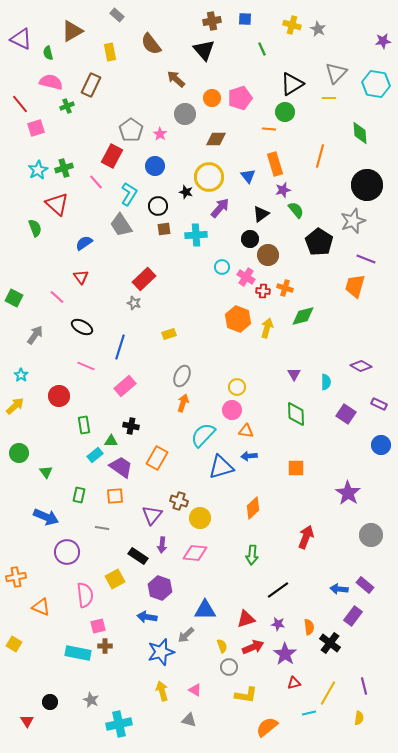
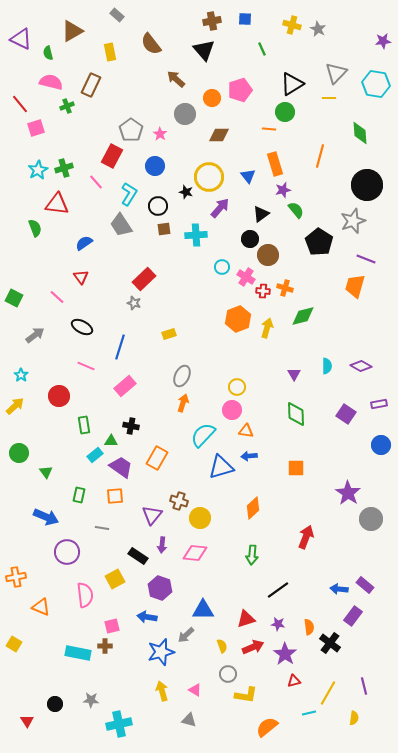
pink pentagon at (240, 98): moved 8 px up
brown diamond at (216, 139): moved 3 px right, 4 px up
red triangle at (57, 204): rotated 35 degrees counterclockwise
orange hexagon at (238, 319): rotated 20 degrees clockwise
gray arrow at (35, 335): rotated 18 degrees clockwise
cyan semicircle at (326, 382): moved 1 px right, 16 px up
purple rectangle at (379, 404): rotated 35 degrees counterclockwise
gray circle at (371, 535): moved 16 px up
blue triangle at (205, 610): moved 2 px left
pink square at (98, 626): moved 14 px right
gray circle at (229, 667): moved 1 px left, 7 px down
red triangle at (294, 683): moved 2 px up
gray star at (91, 700): rotated 21 degrees counterclockwise
black circle at (50, 702): moved 5 px right, 2 px down
yellow semicircle at (359, 718): moved 5 px left
